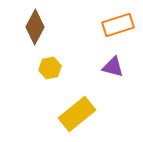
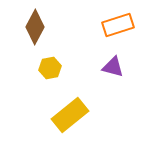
yellow rectangle: moved 7 px left, 1 px down
